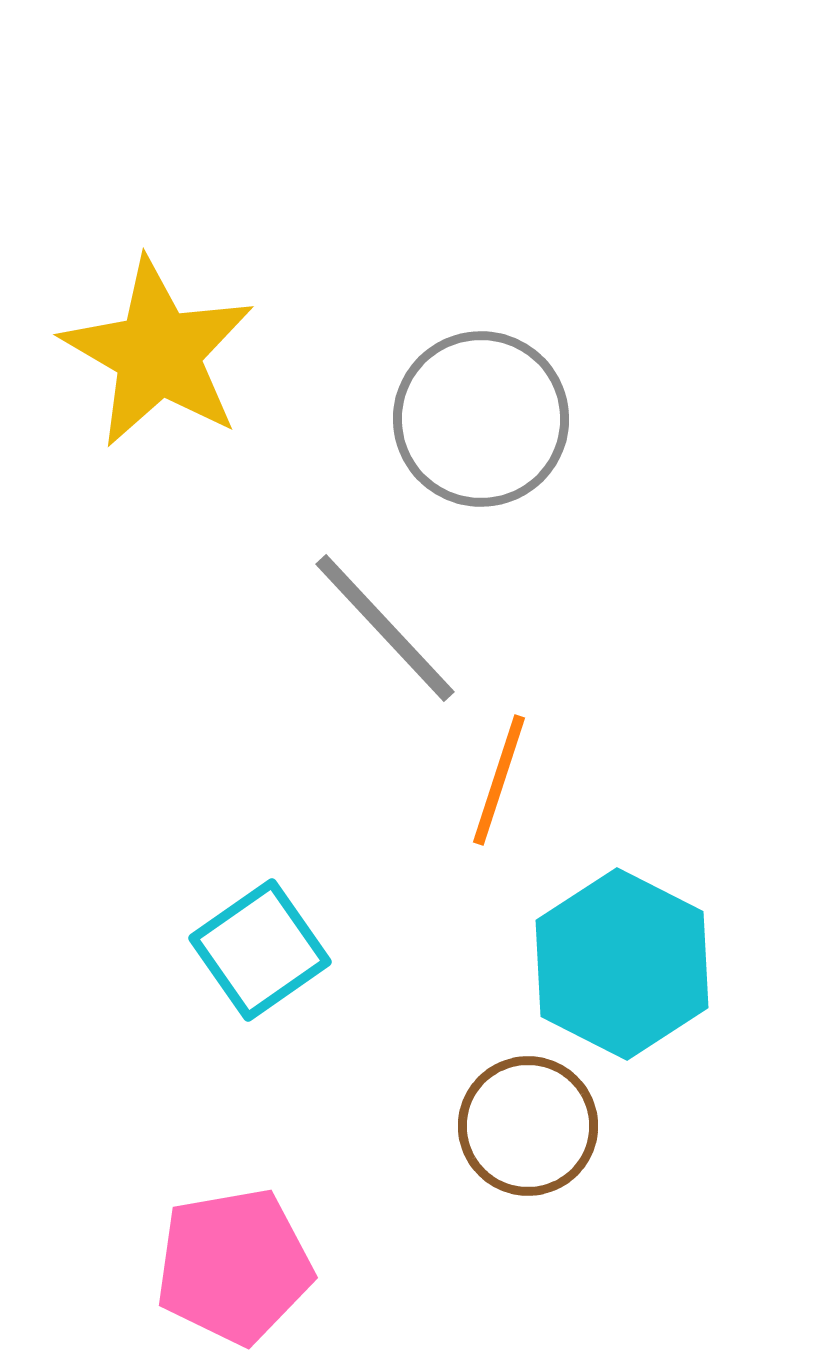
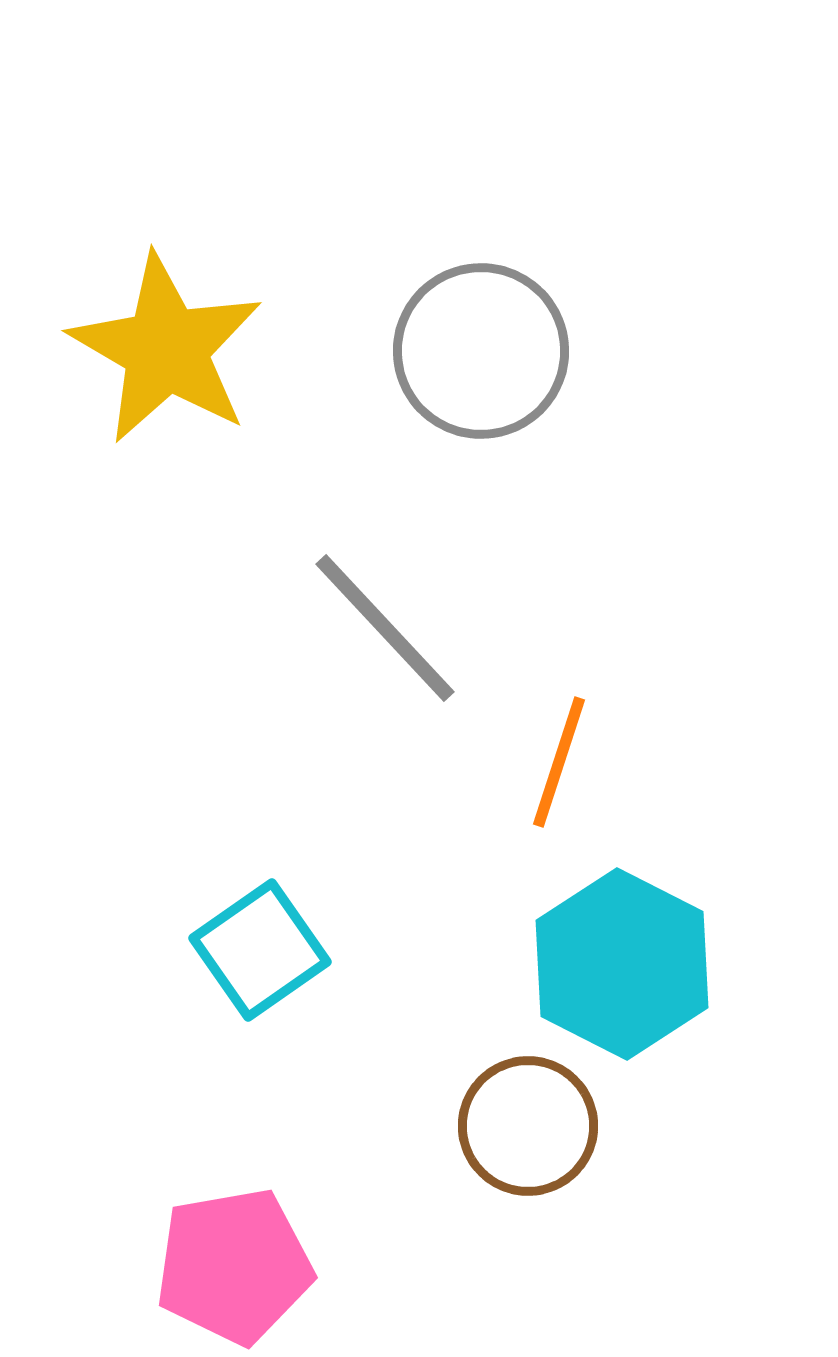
yellow star: moved 8 px right, 4 px up
gray circle: moved 68 px up
orange line: moved 60 px right, 18 px up
